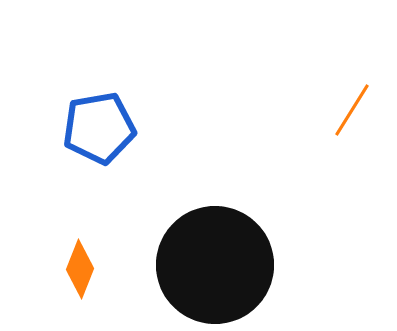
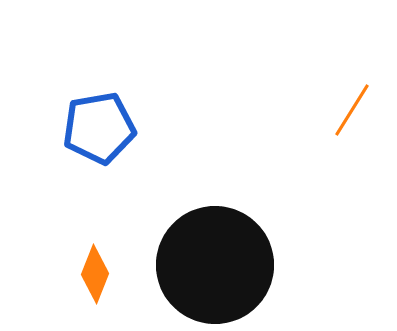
orange diamond: moved 15 px right, 5 px down
